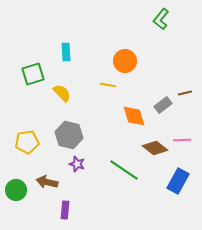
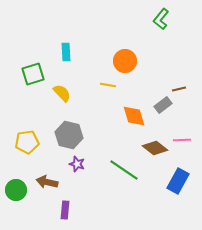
brown line: moved 6 px left, 4 px up
